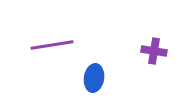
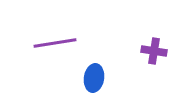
purple line: moved 3 px right, 2 px up
